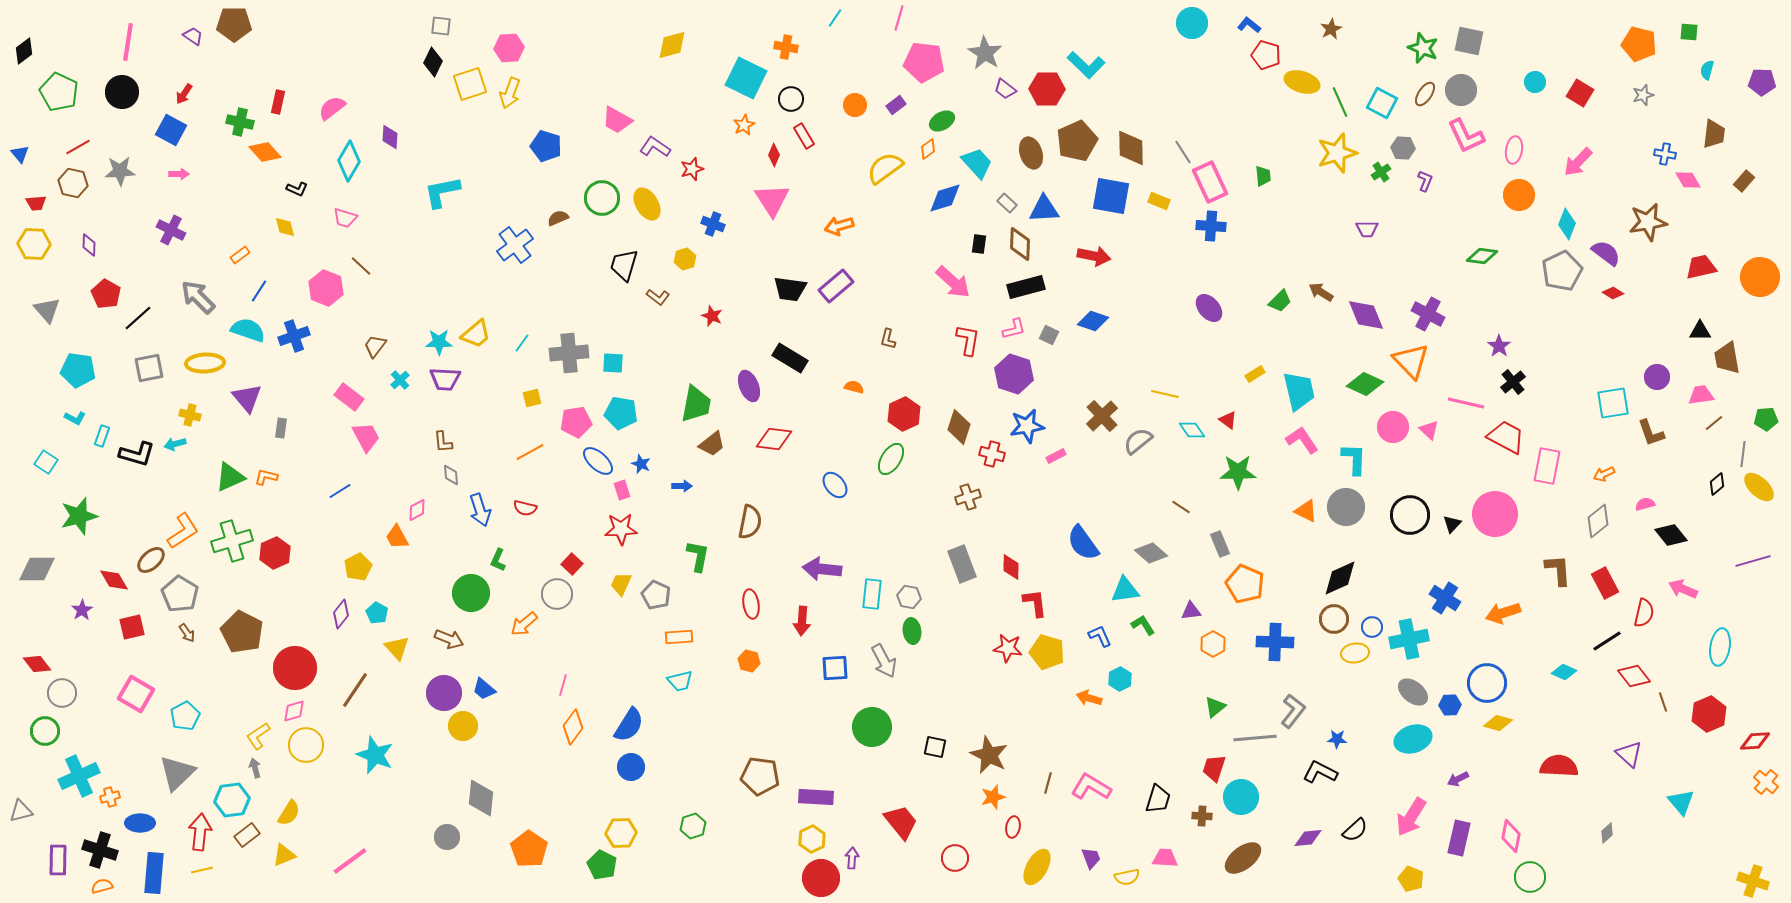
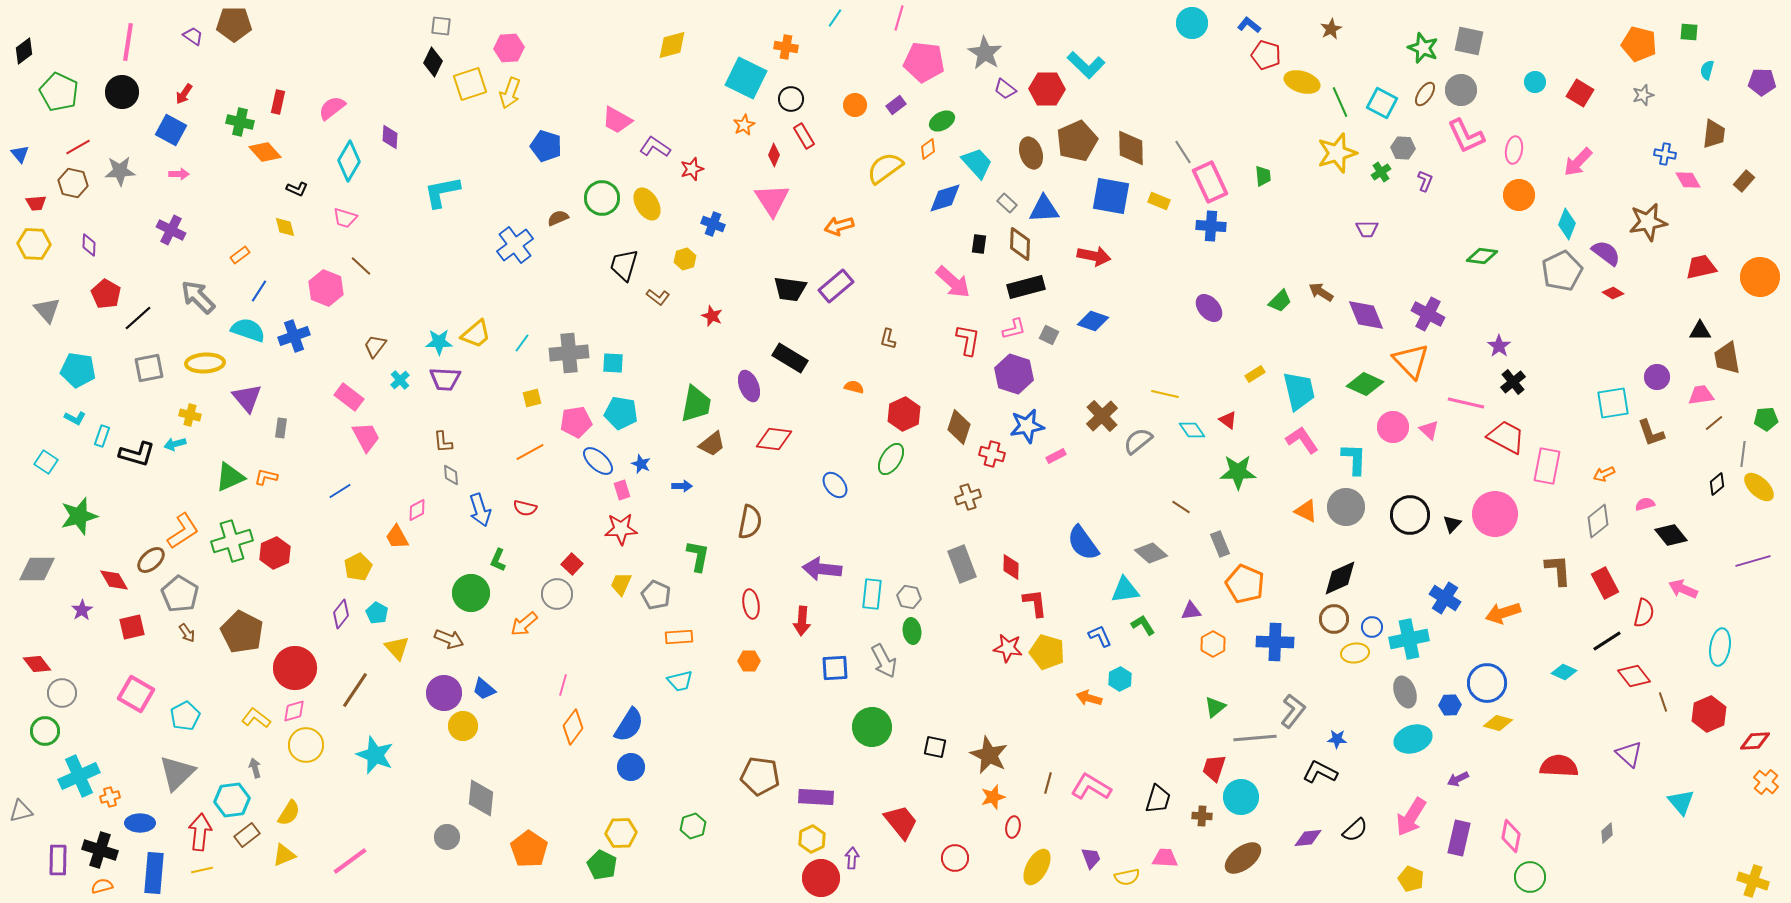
orange hexagon at (749, 661): rotated 15 degrees counterclockwise
gray ellipse at (1413, 692): moved 8 px left; rotated 32 degrees clockwise
yellow L-shape at (258, 736): moved 2 px left, 18 px up; rotated 72 degrees clockwise
